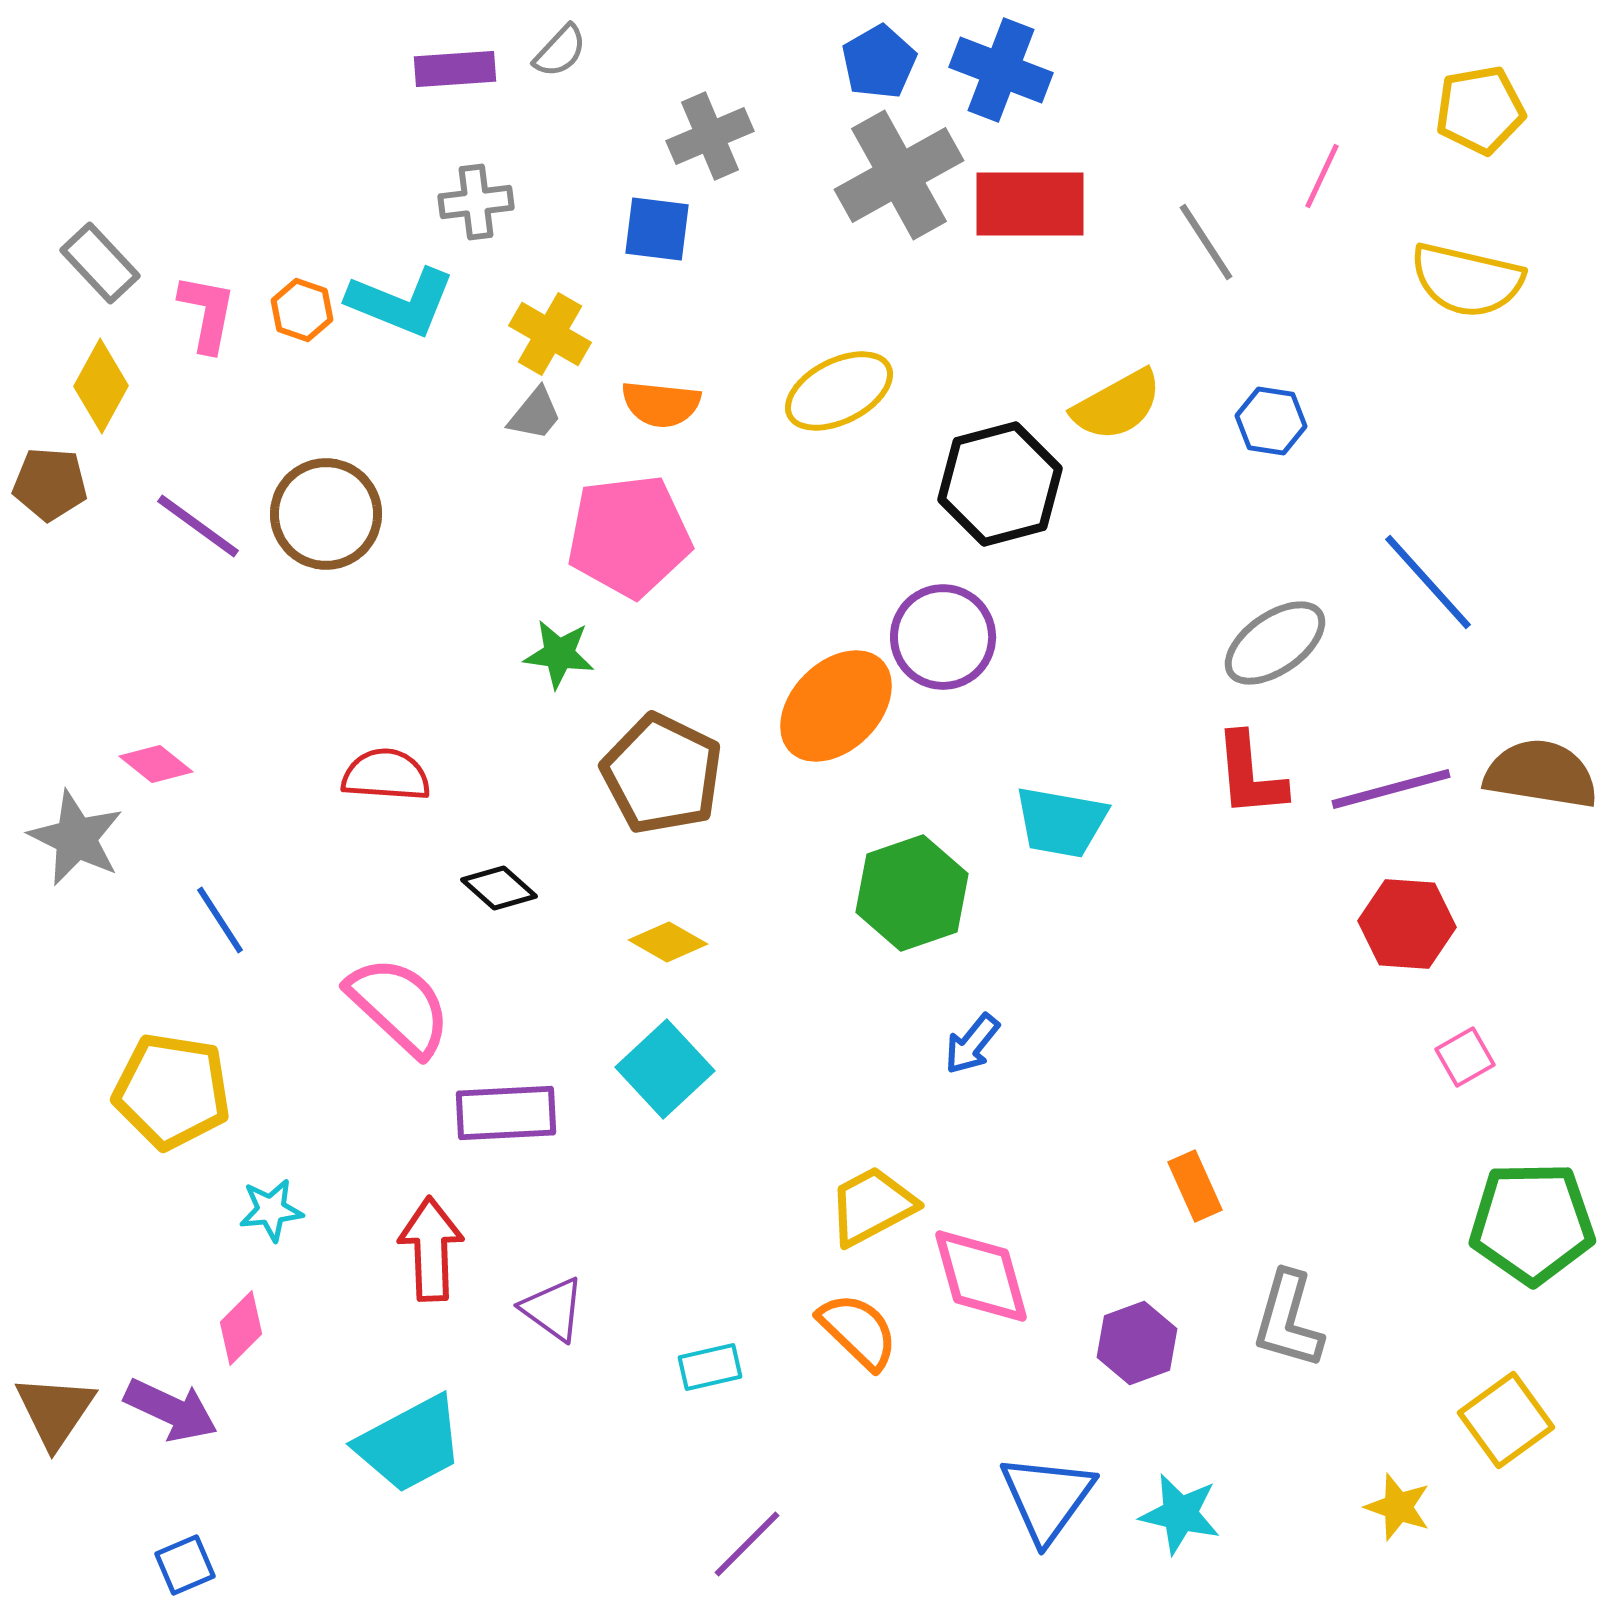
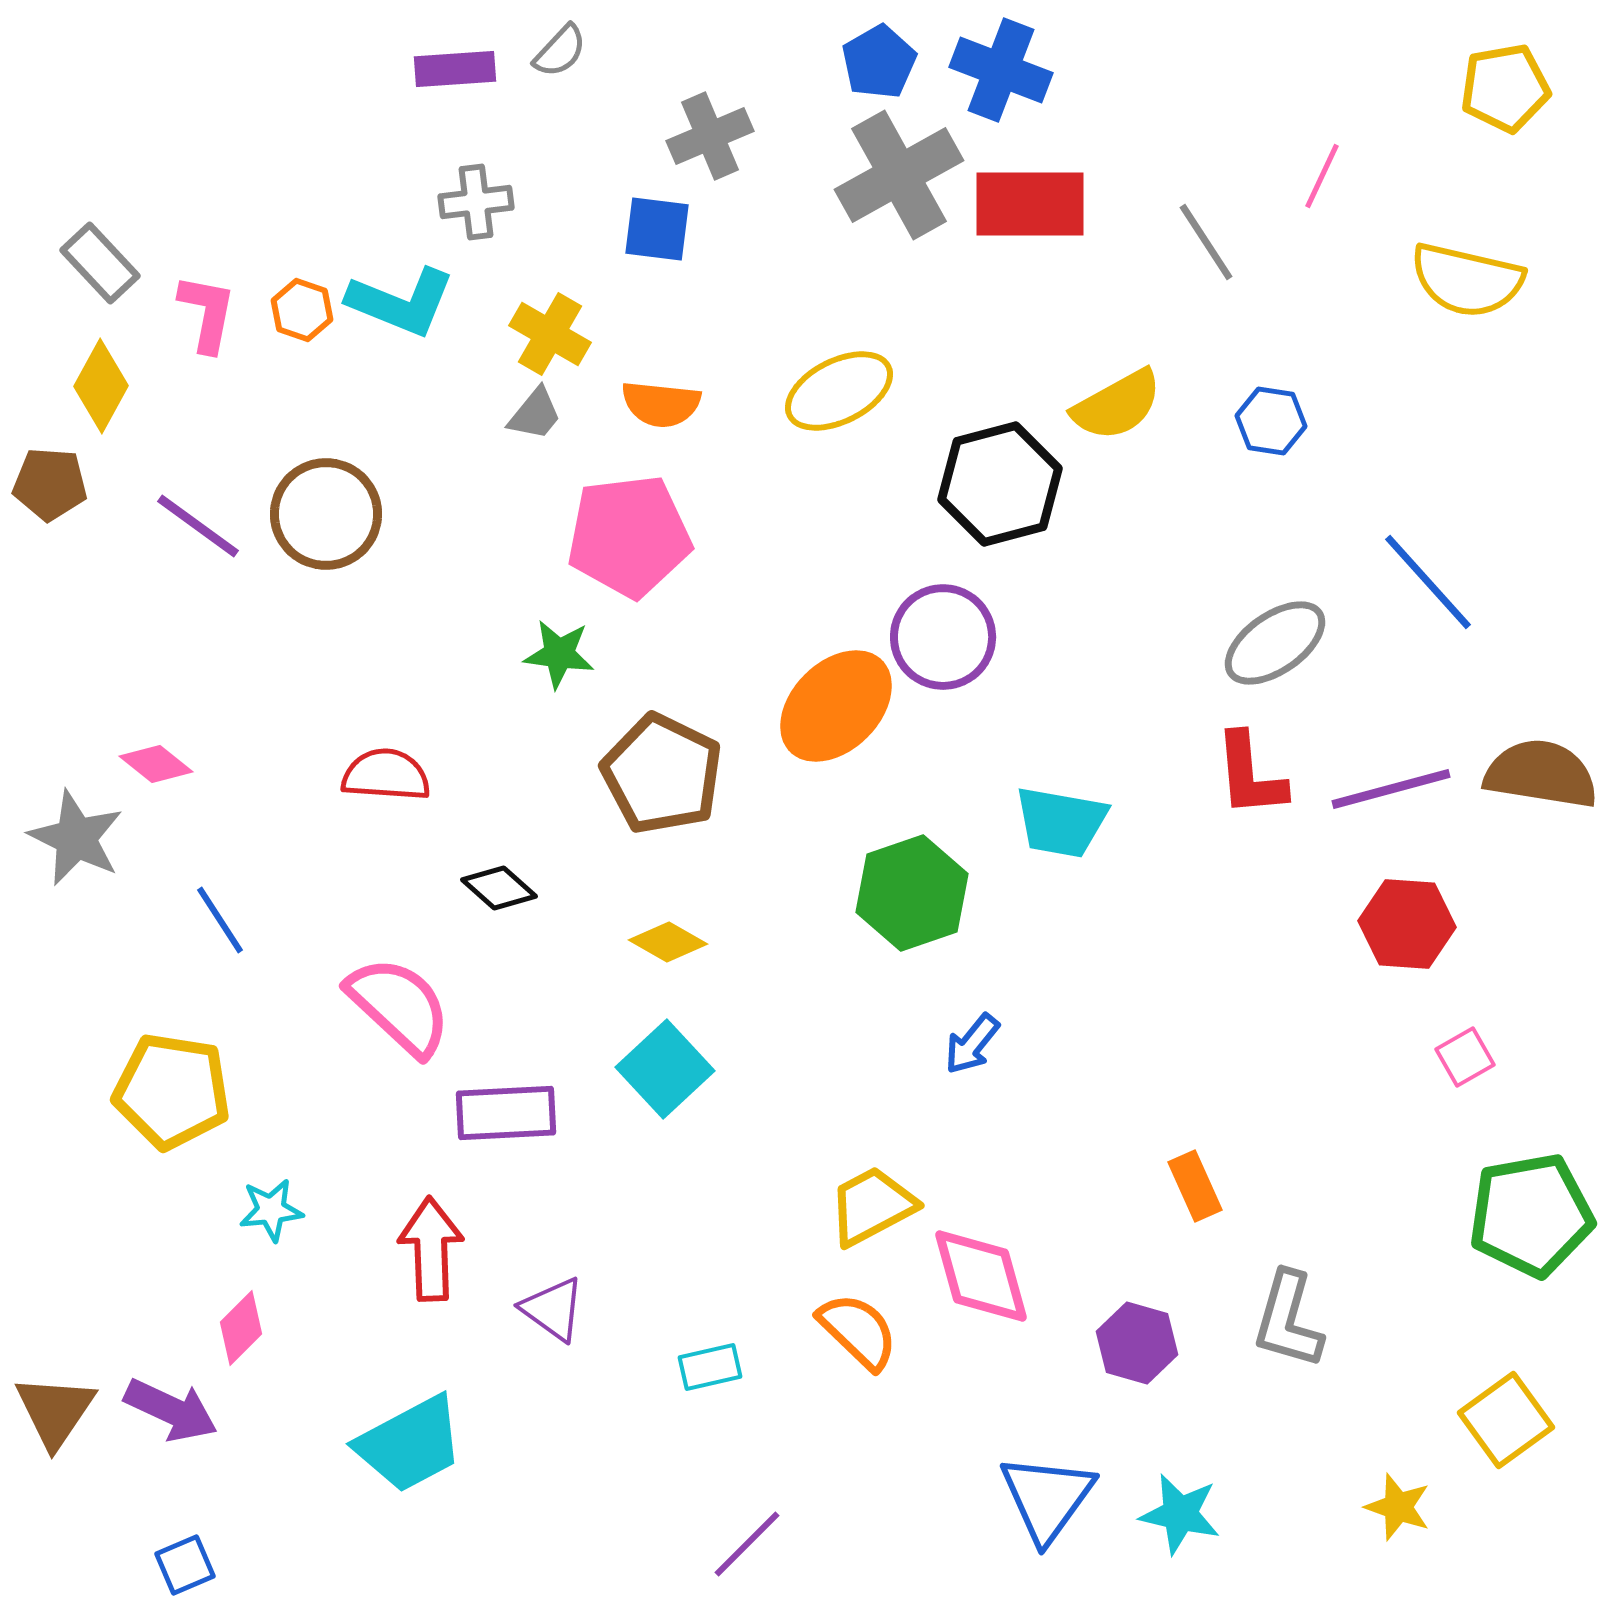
yellow pentagon at (1480, 110): moved 25 px right, 22 px up
green pentagon at (1532, 1223): moved 1 px left, 8 px up; rotated 9 degrees counterclockwise
purple hexagon at (1137, 1343): rotated 24 degrees counterclockwise
